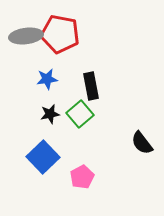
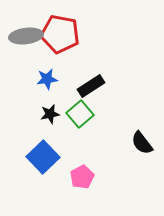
black rectangle: rotated 68 degrees clockwise
